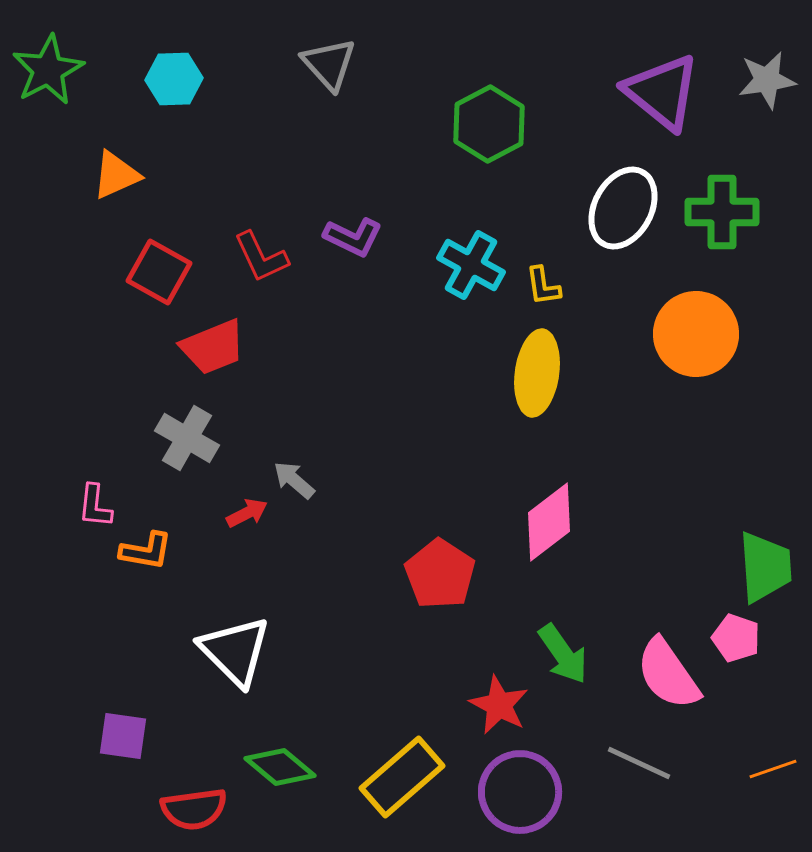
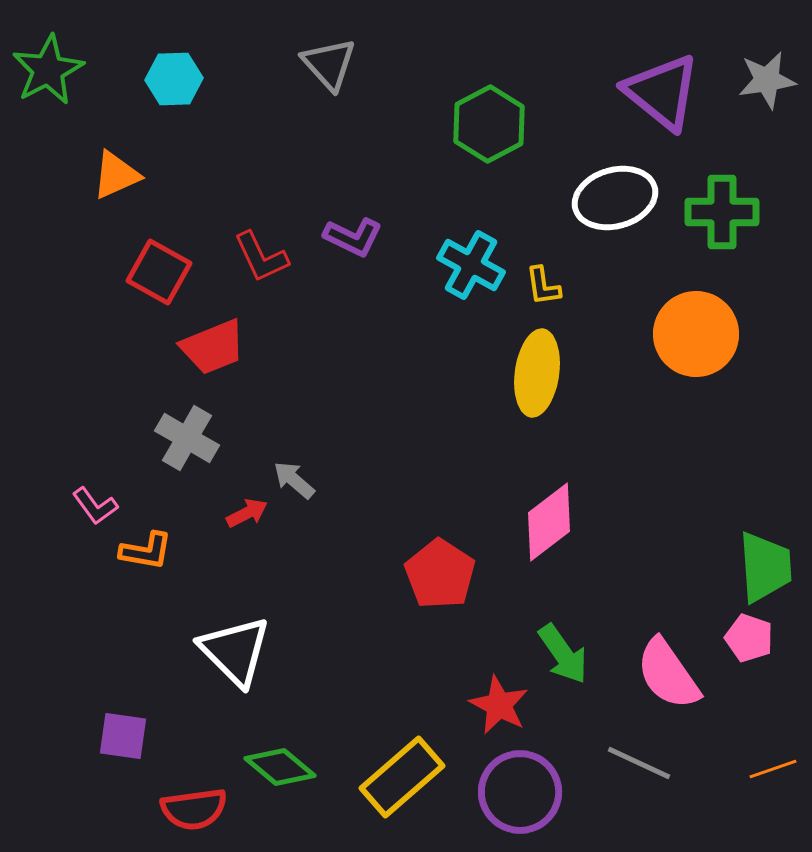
white ellipse: moved 8 px left, 10 px up; rotated 46 degrees clockwise
pink L-shape: rotated 42 degrees counterclockwise
pink pentagon: moved 13 px right
